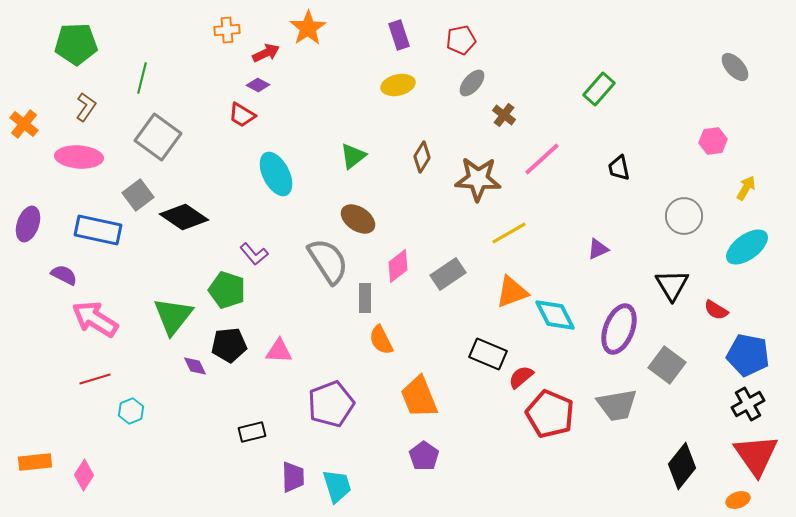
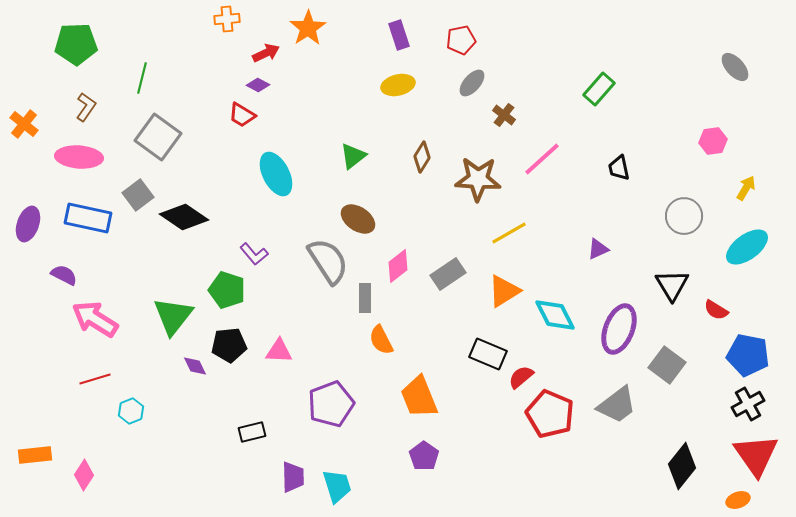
orange cross at (227, 30): moved 11 px up
blue rectangle at (98, 230): moved 10 px left, 12 px up
orange triangle at (512, 292): moved 8 px left, 1 px up; rotated 12 degrees counterclockwise
gray trapezoid at (617, 405): rotated 27 degrees counterclockwise
orange rectangle at (35, 462): moved 7 px up
